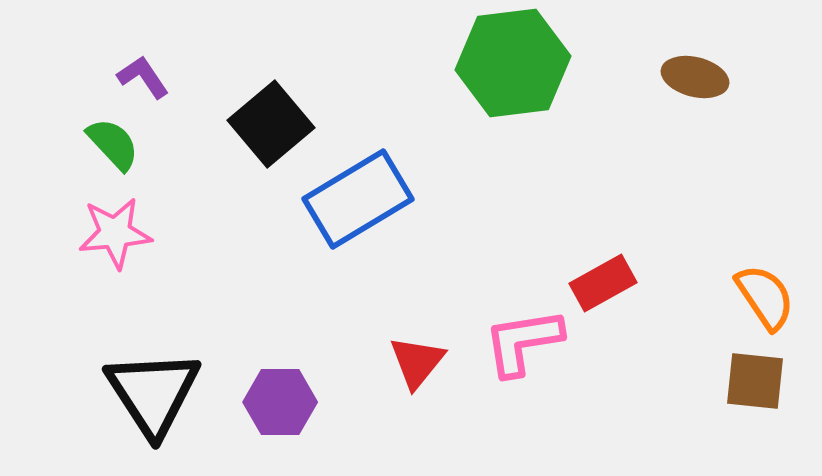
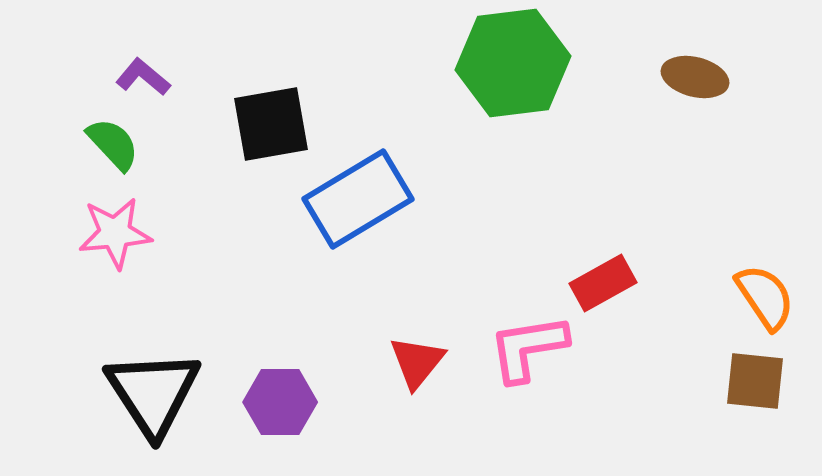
purple L-shape: rotated 16 degrees counterclockwise
black square: rotated 30 degrees clockwise
pink L-shape: moved 5 px right, 6 px down
